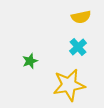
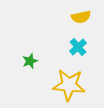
yellow star: rotated 16 degrees clockwise
